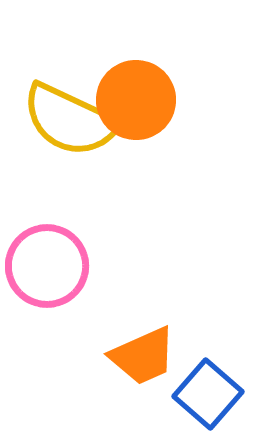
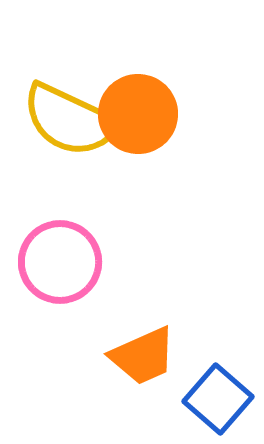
orange circle: moved 2 px right, 14 px down
pink circle: moved 13 px right, 4 px up
blue square: moved 10 px right, 5 px down
